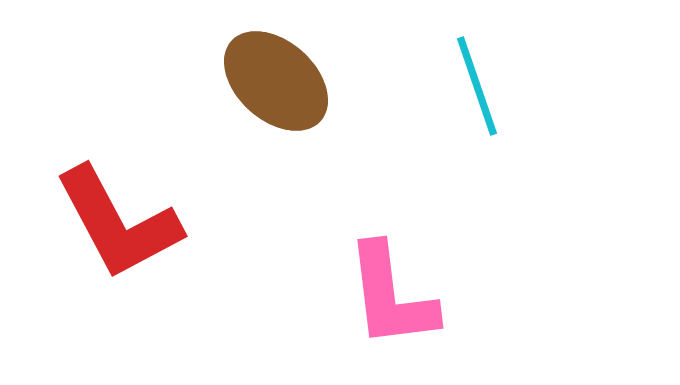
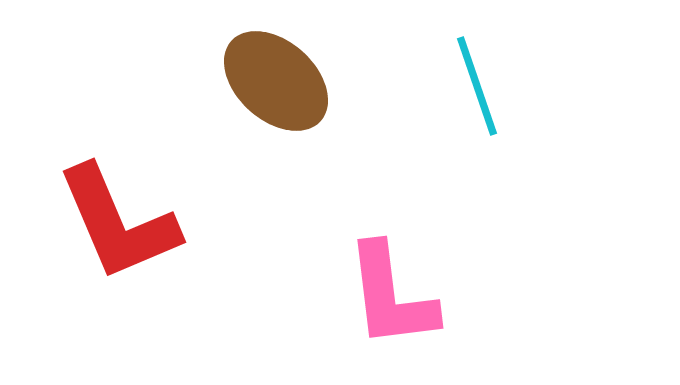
red L-shape: rotated 5 degrees clockwise
